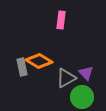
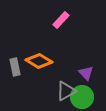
pink rectangle: rotated 36 degrees clockwise
gray rectangle: moved 7 px left
gray triangle: moved 13 px down
